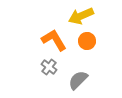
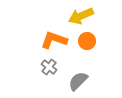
orange L-shape: rotated 40 degrees counterclockwise
gray semicircle: moved 1 px down
